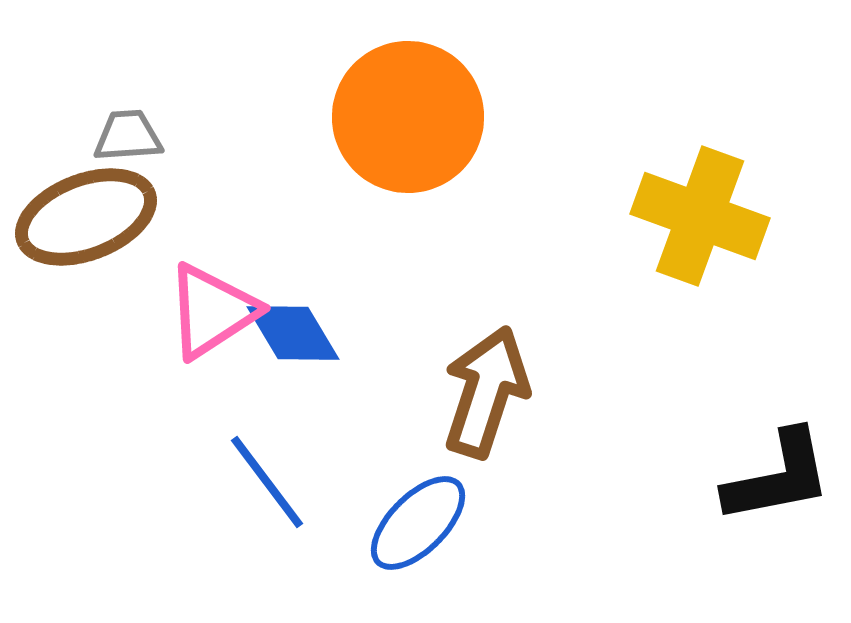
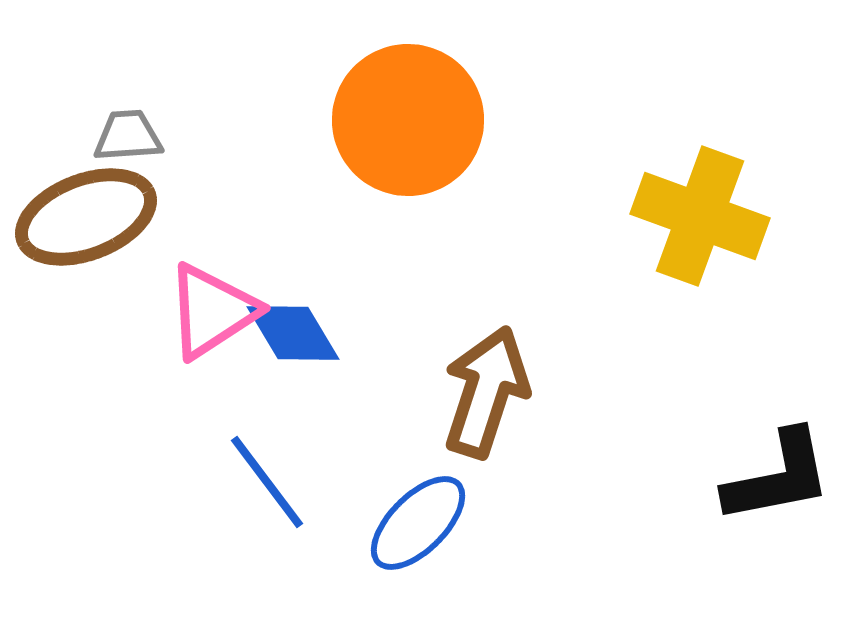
orange circle: moved 3 px down
